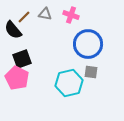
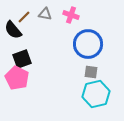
cyan hexagon: moved 27 px right, 11 px down
